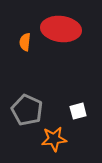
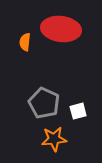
gray pentagon: moved 17 px right, 7 px up
